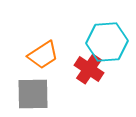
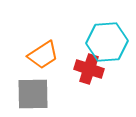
red cross: rotated 16 degrees counterclockwise
